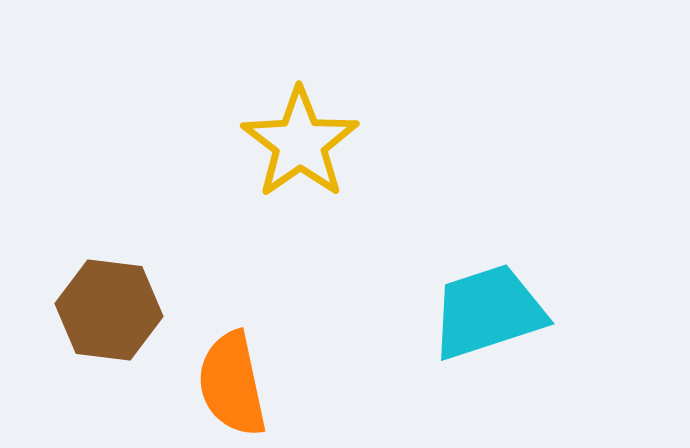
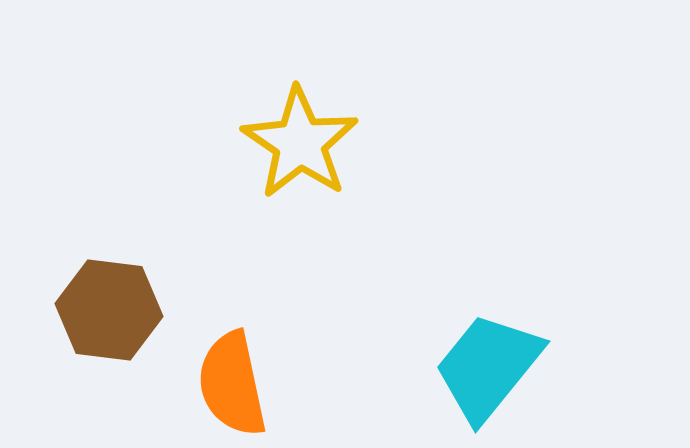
yellow star: rotated 3 degrees counterclockwise
cyan trapezoid: moved 55 px down; rotated 33 degrees counterclockwise
